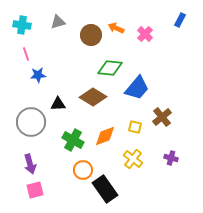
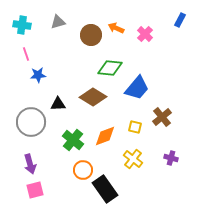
green cross: rotated 10 degrees clockwise
